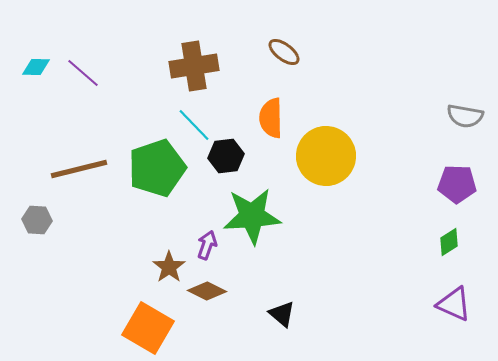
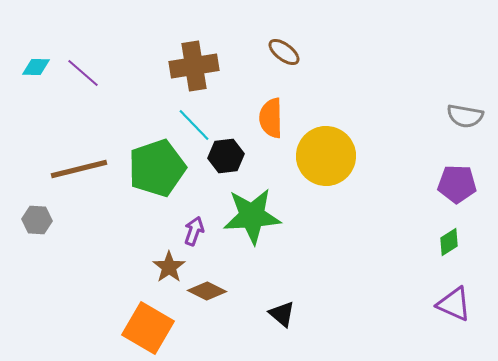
purple arrow: moved 13 px left, 14 px up
